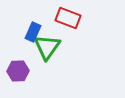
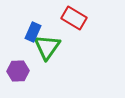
red rectangle: moved 6 px right; rotated 10 degrees clockwise
